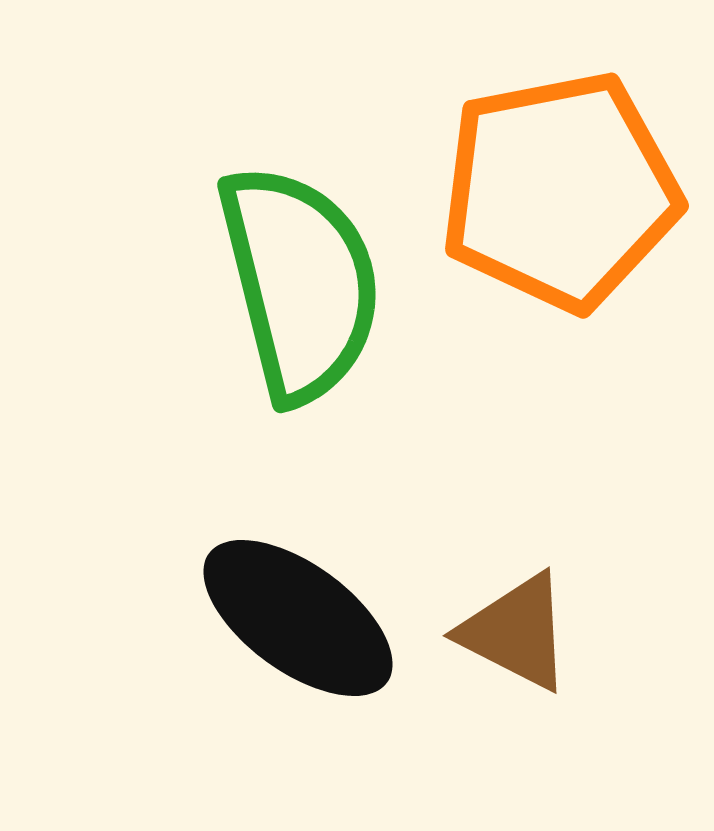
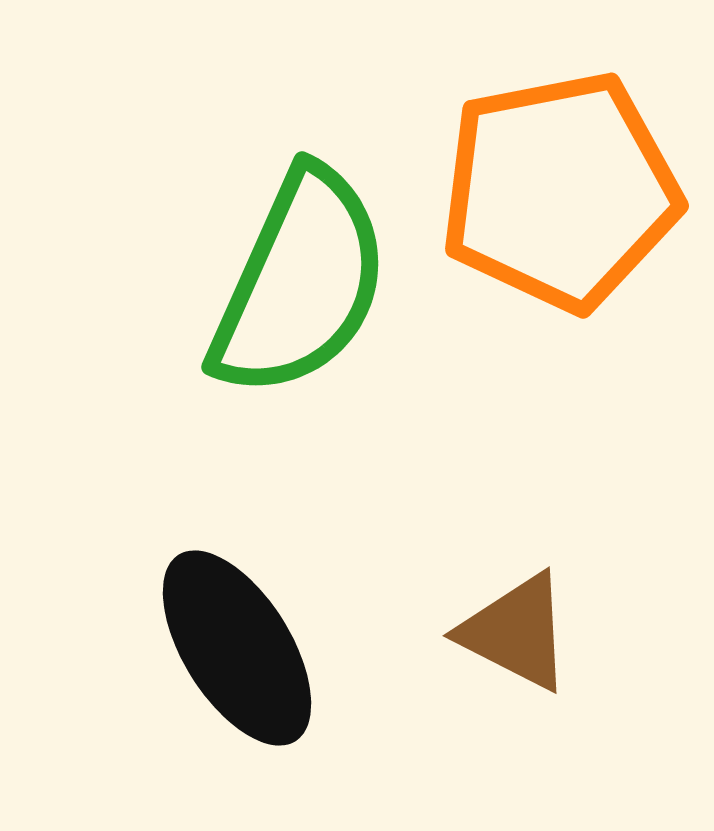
green semicircle: rotated 38 degrees clockwise
black ellipse: moved 61 px left, 30 px down; rotated 22 degrees clockwise
